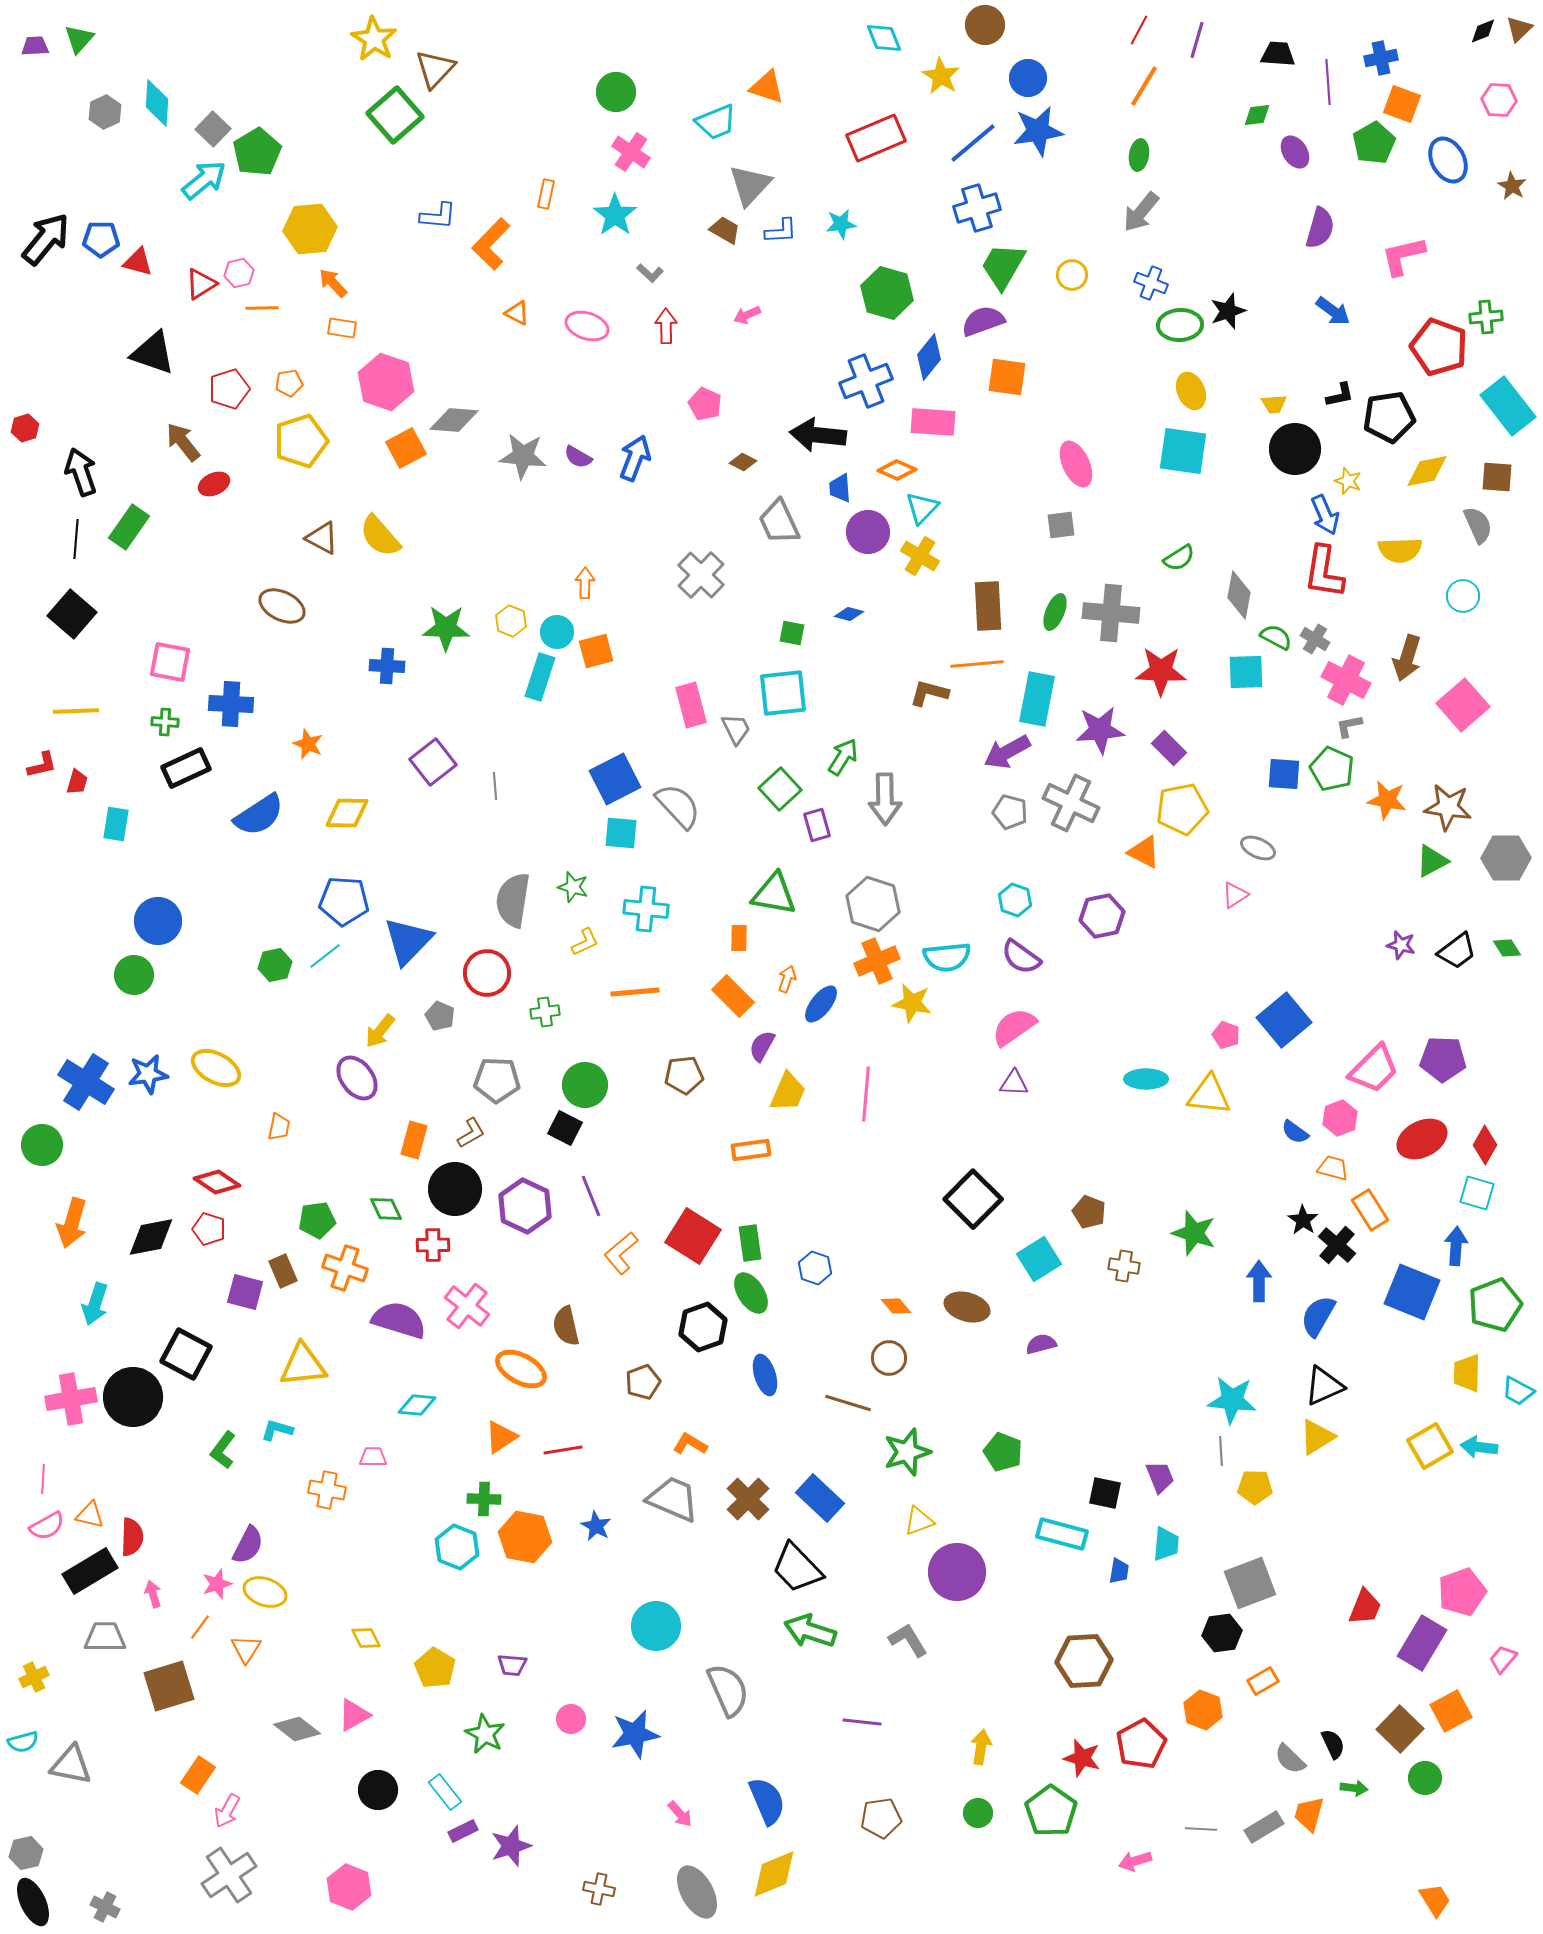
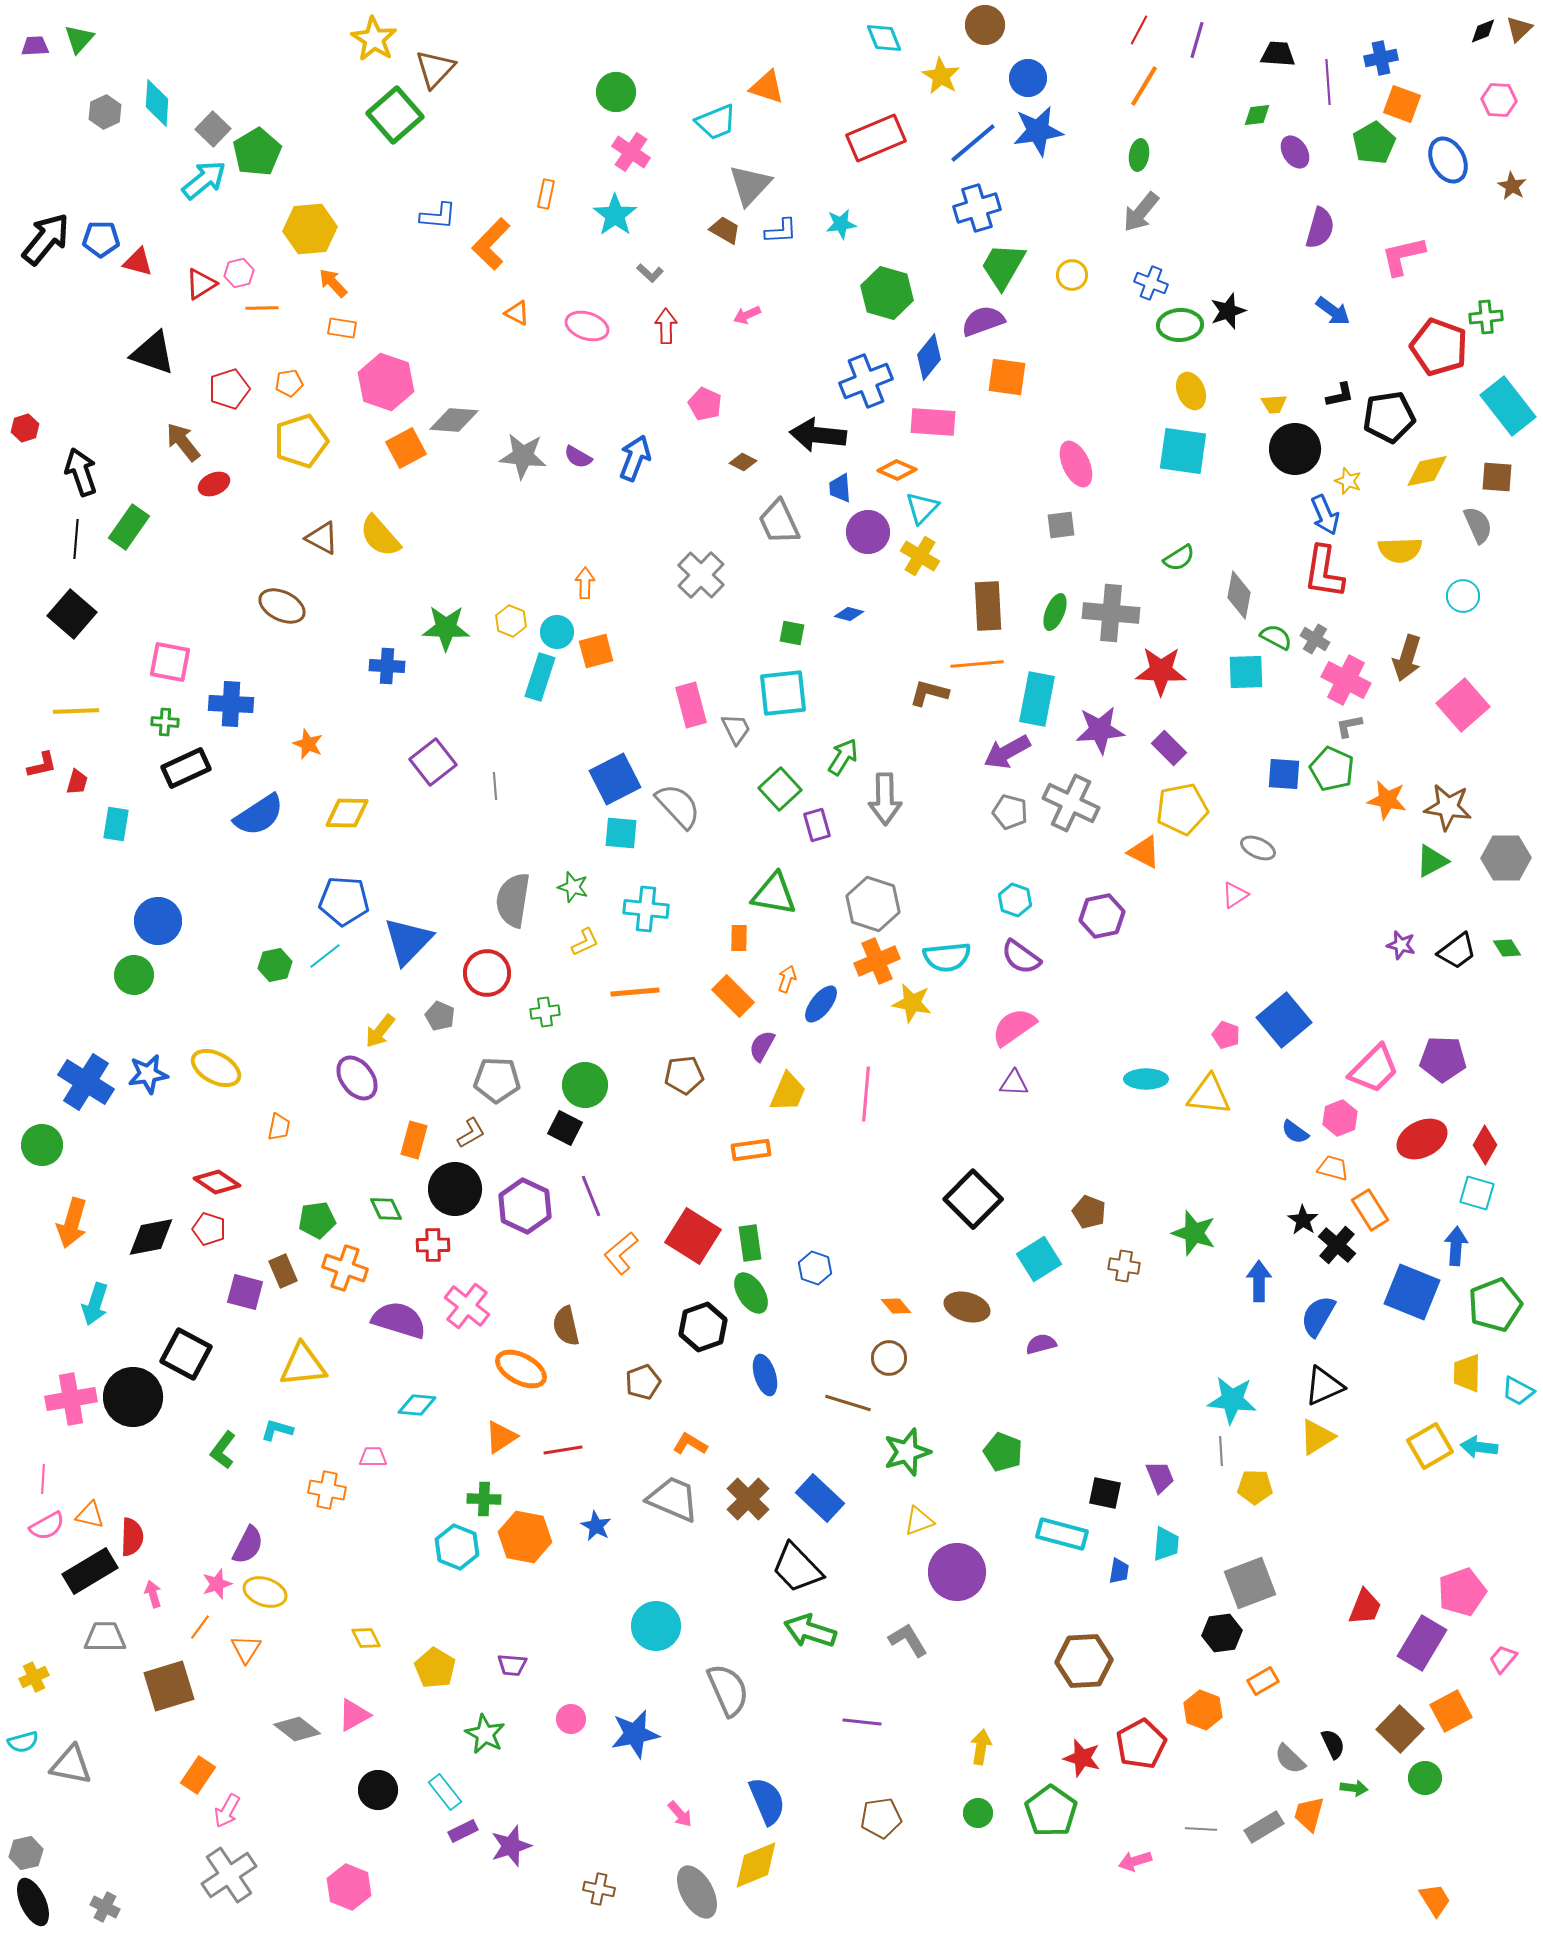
yellow diamond at (774, 1874): moved 18 px left, 9 px up
